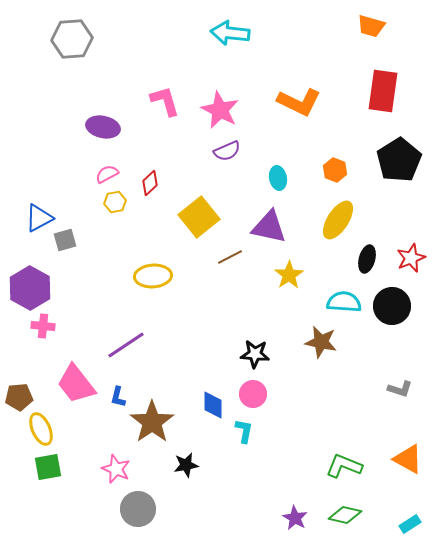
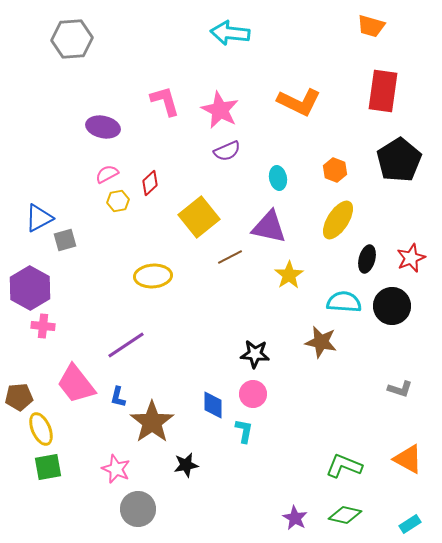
yellow hexagon at (115, 202): moved 3 px right, 1 px up
